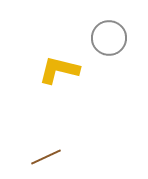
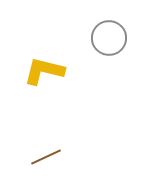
yellow L-shape: moved 15 px left, 1 px down
